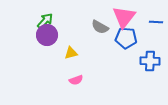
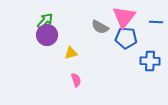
pink semicircle: rotated 88 degrees counterclockwise
